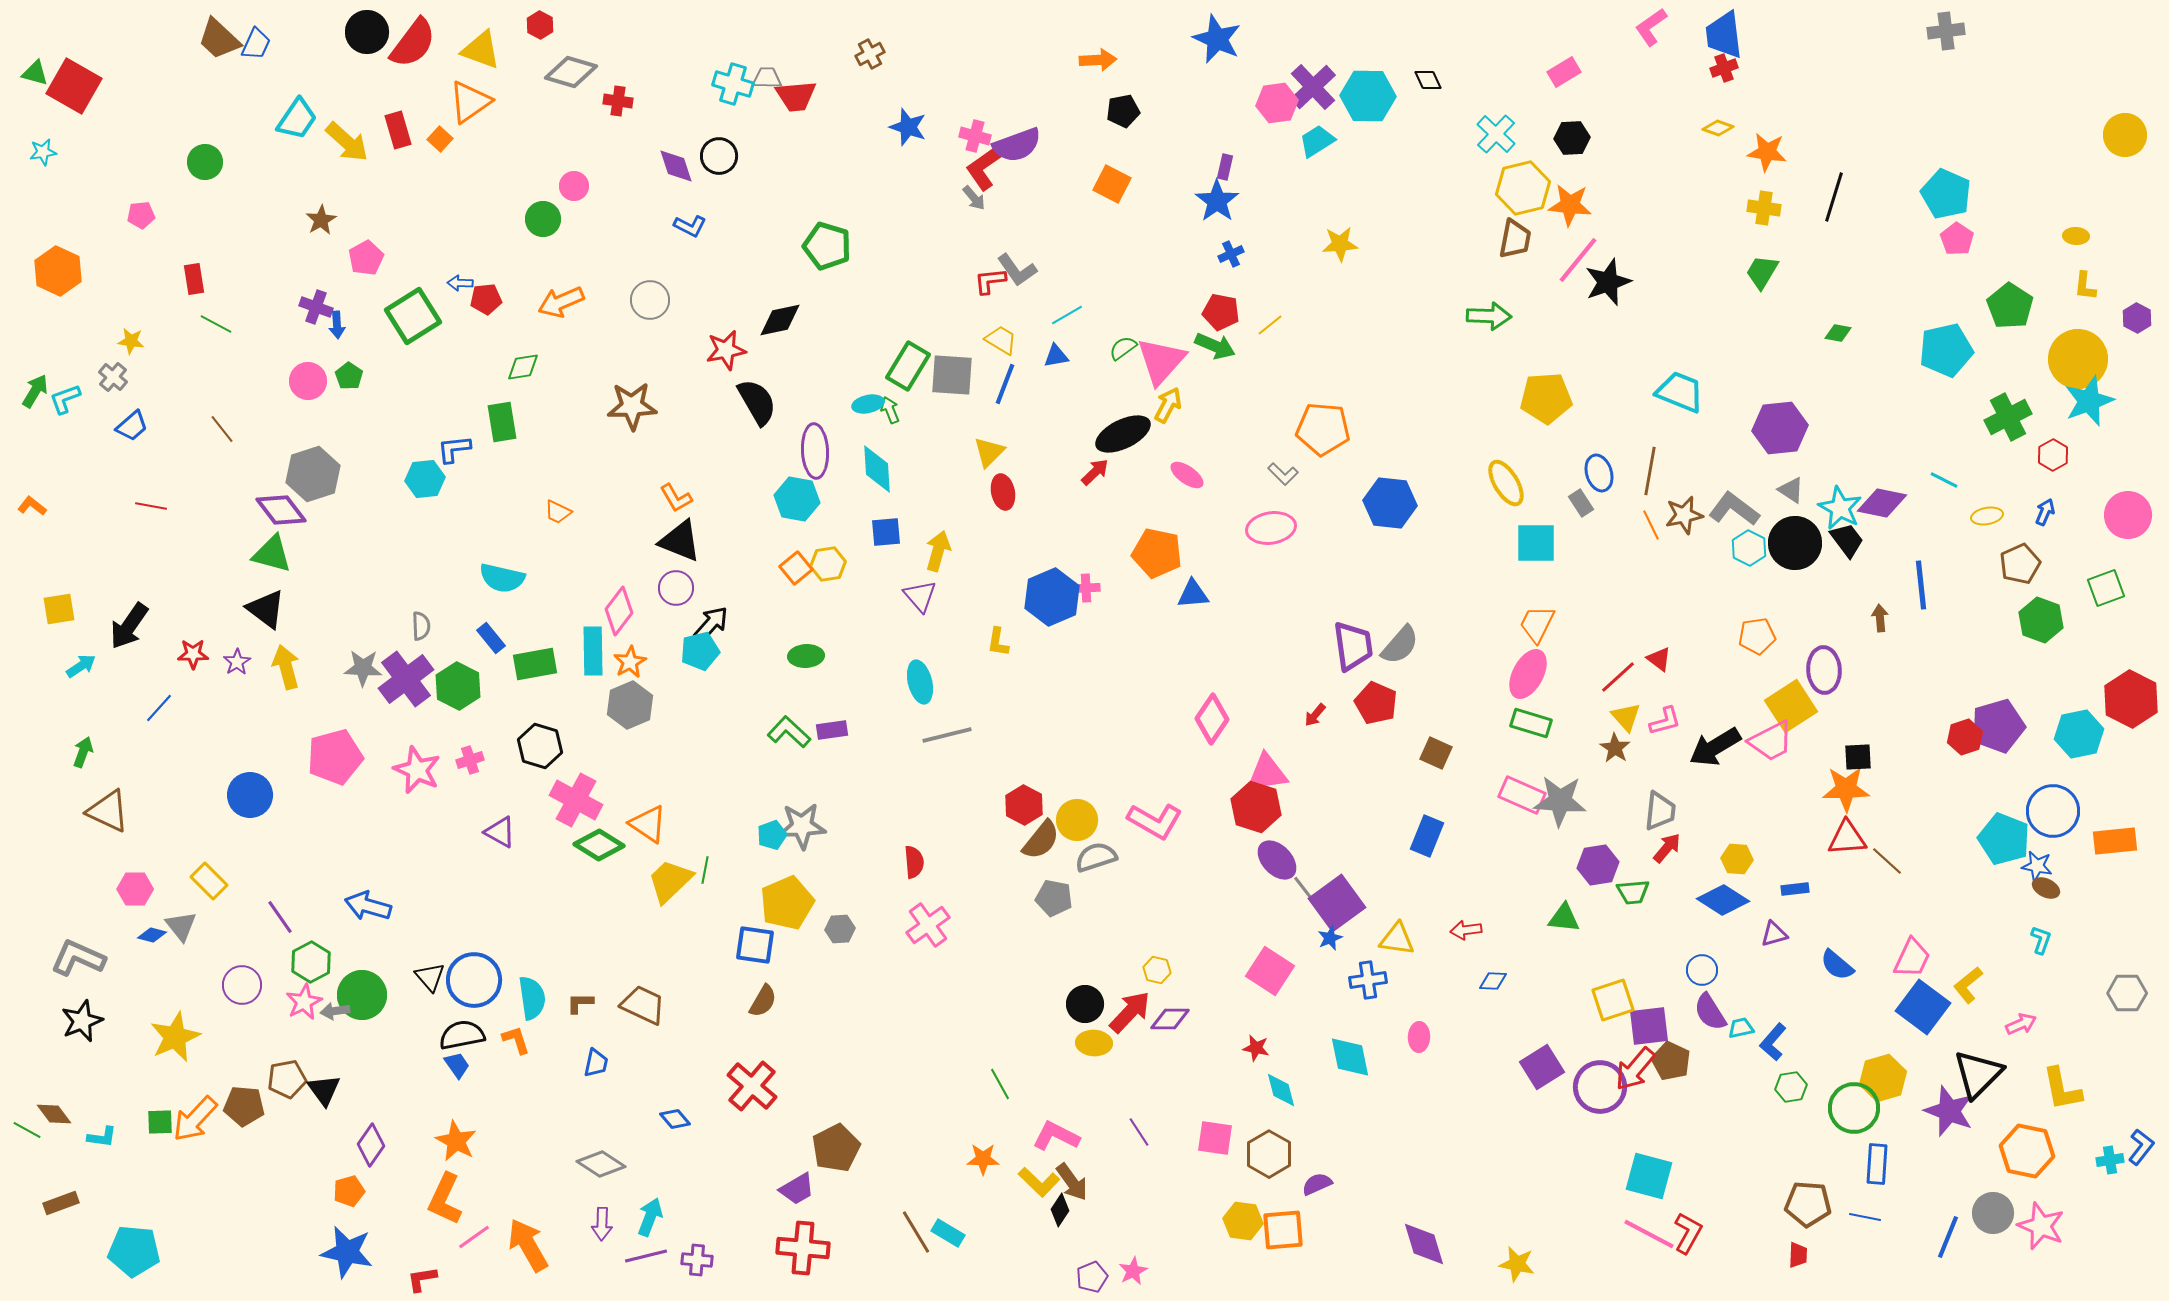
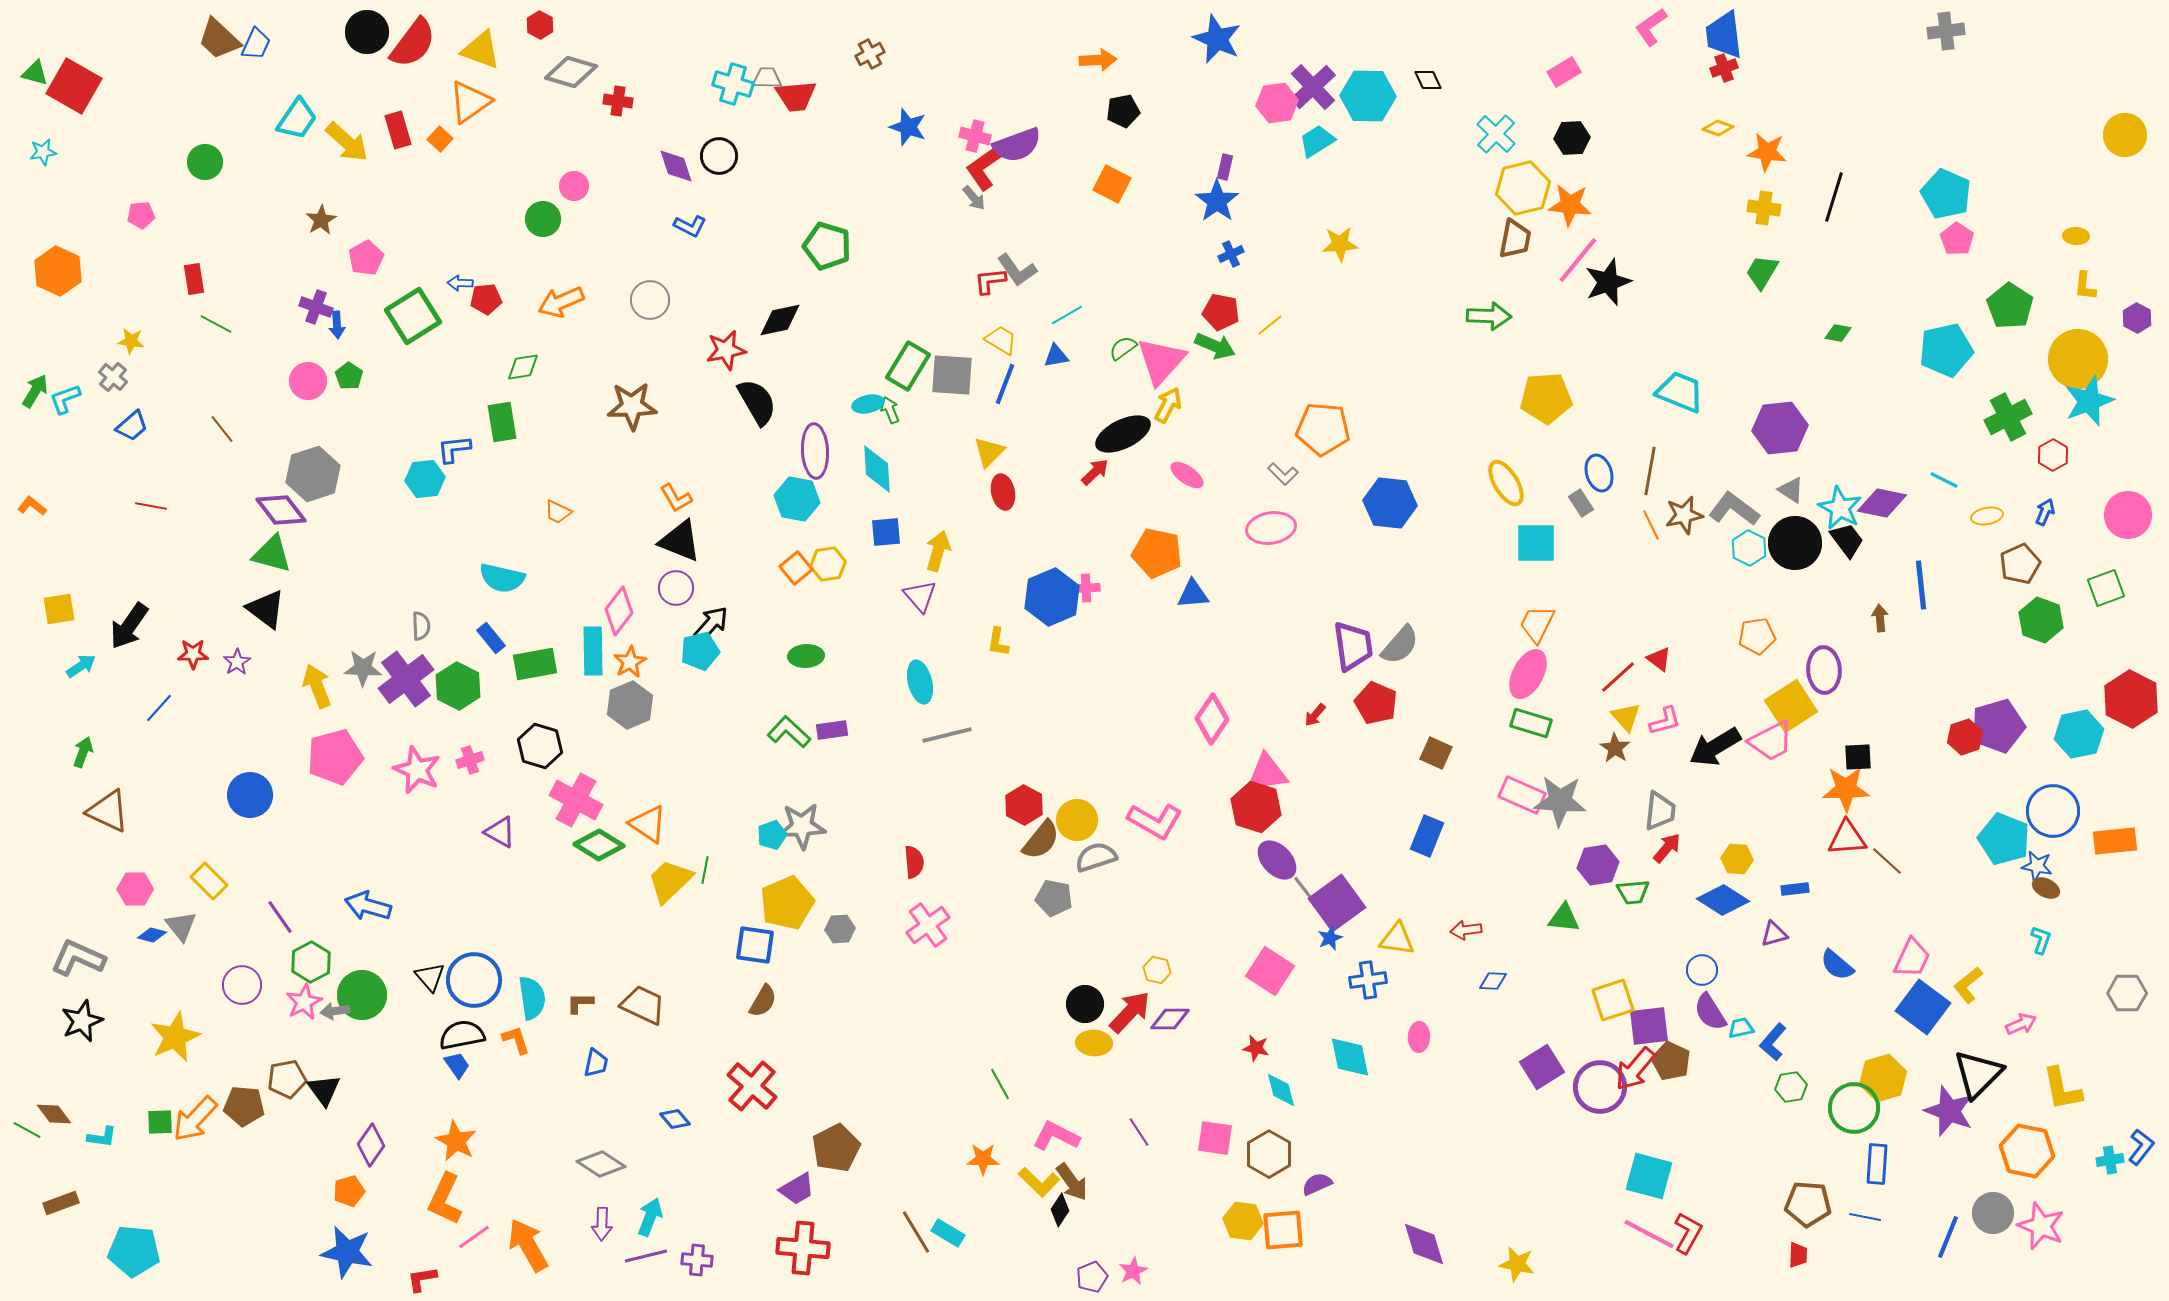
yellow arrow at (286, 667): moved 31 px right, 19 px down; rotated 6 degrees counterclockwise
